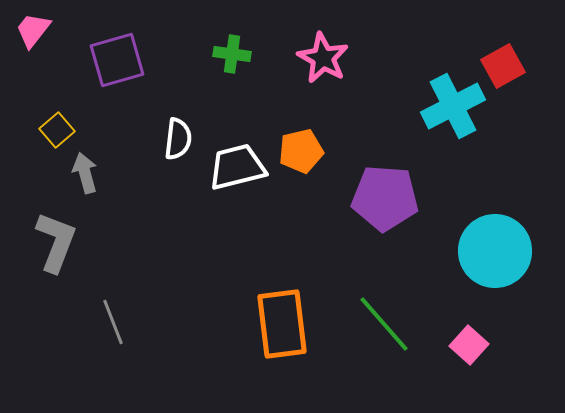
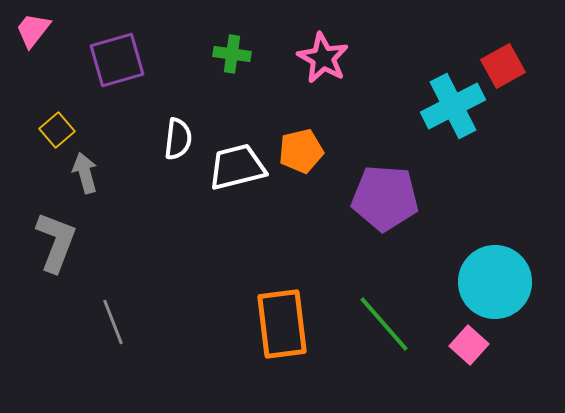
cyan circle: moved 31 px down
